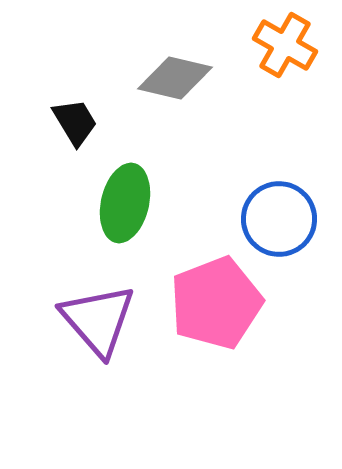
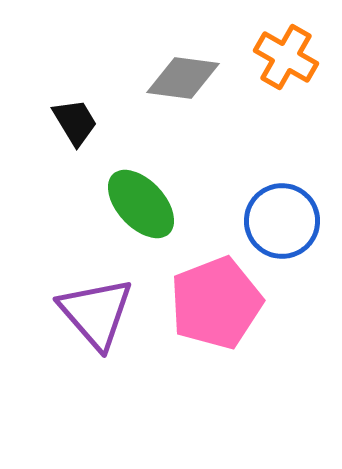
orange cross: moved 1 px right, 12 px down
gray diamond: moved 8 px right; rotated 6 degrees counterclockwise
green ellipse: moved 16 px right, 1 px down; rotated 56 degrees counterclockwise
blue circle: moved 3 px right, 2 px down
purple triangle: moved 2 px left, 7 px up
